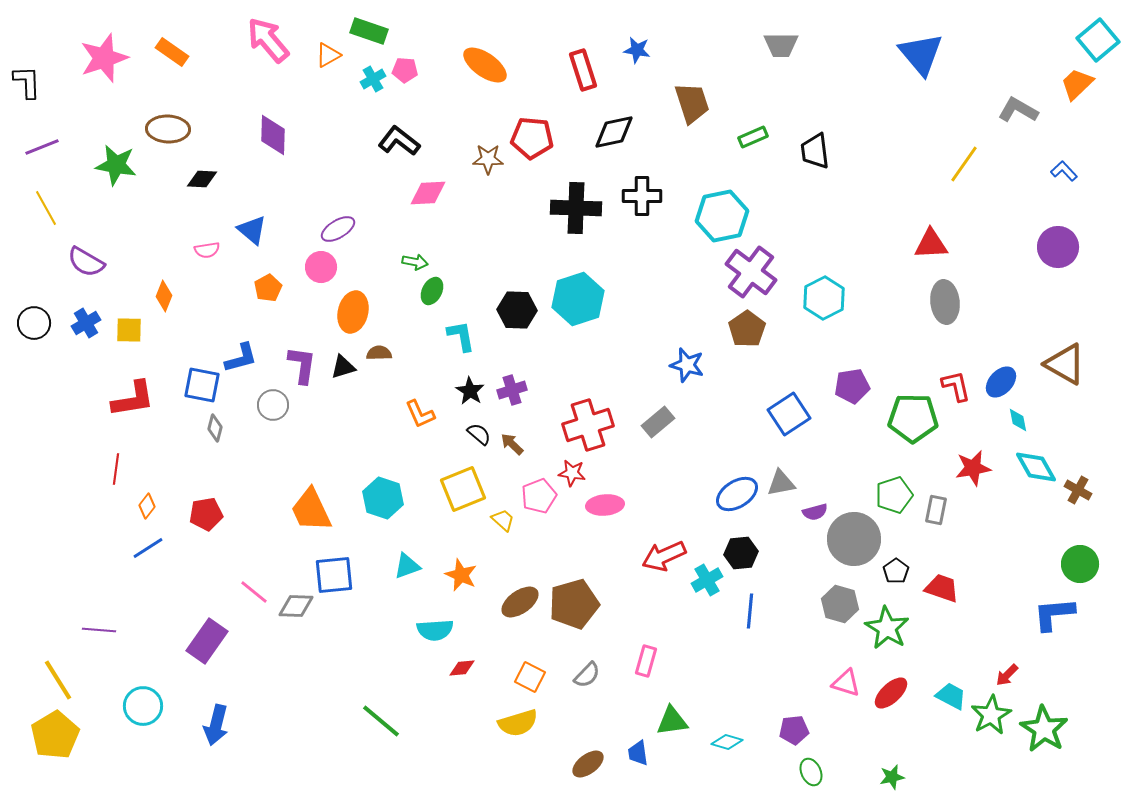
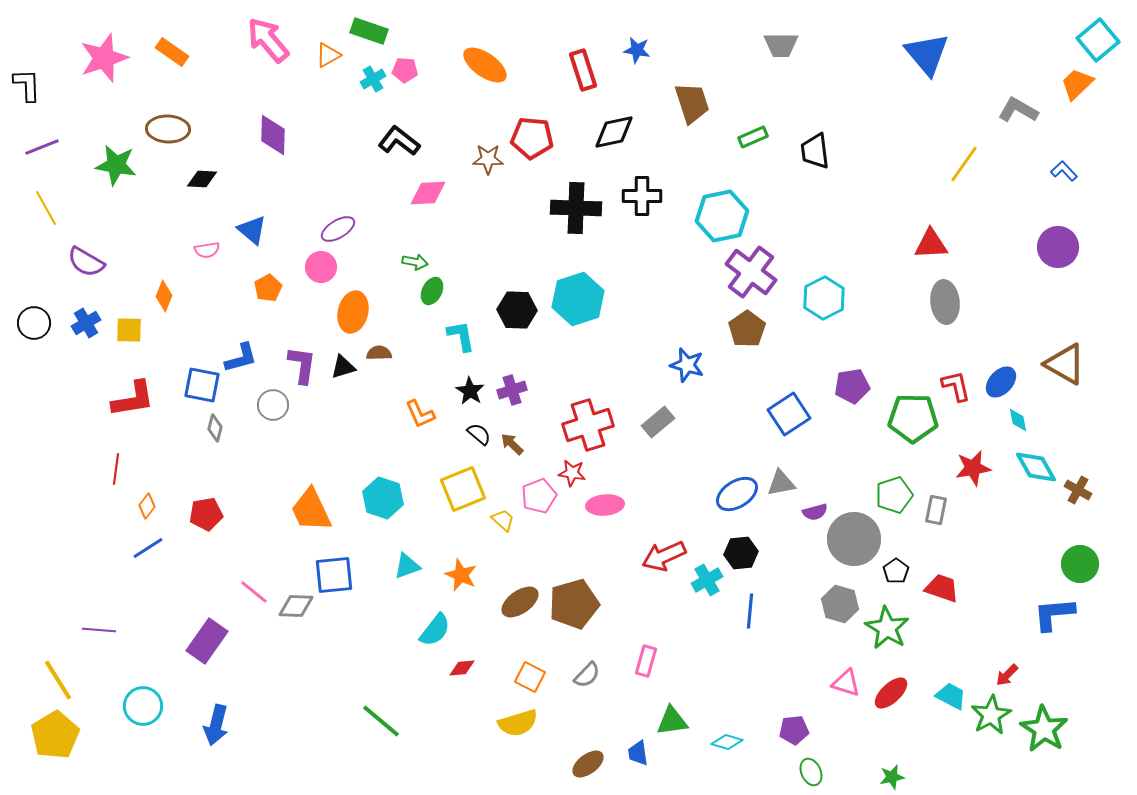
blue triangle at (921, 54): moved 6 px right
black L-shape at (27, 82): moved 3 px down
cyan semicircle at (435, 630): rotated 48 degrees counterclockwise
